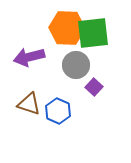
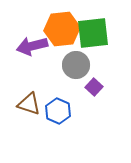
orange hexagon: moved 5 px left, 1 px down; rotated 8 degrees counterclockwise
purple arrow: moved 3 px right, 11 px up
